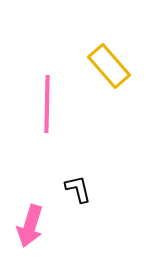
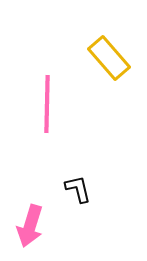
yellow rectangle: moved 8 px up
